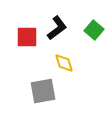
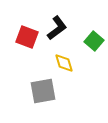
green square: moved 11 px down
red square: rotated 20 degrees clockwise
